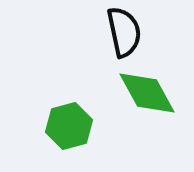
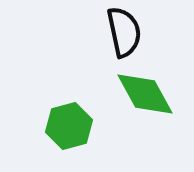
green diamond: moved 2 px left, 1 px down
